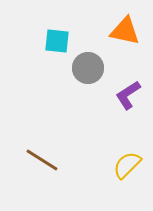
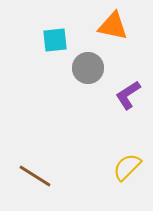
orange triangle: moved 12 px left, 5 px up
cyan square: moved 2 px left, 1 px up; rotated 12 degrees counterclockwise
brown line: moved 7 px left, 16 px down
yellow semicircle: moved 2 px down
